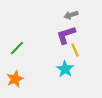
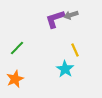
purple L-shape: moved 11 px left, 16 px up
